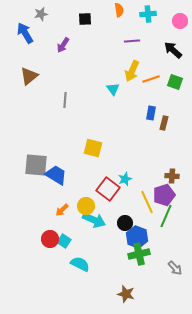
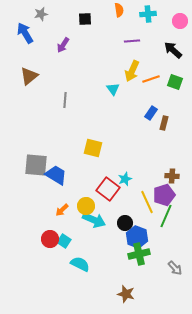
blue rectangle: rotated 24 degrees clockwise
